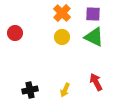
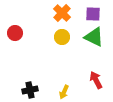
red arrow: moved 2 px up
yellow arrow: moved 1 px left, 2 px down
